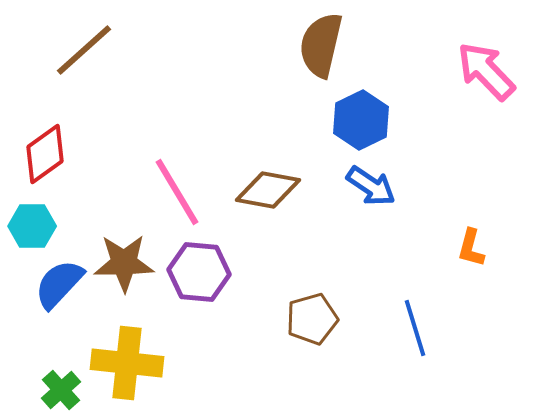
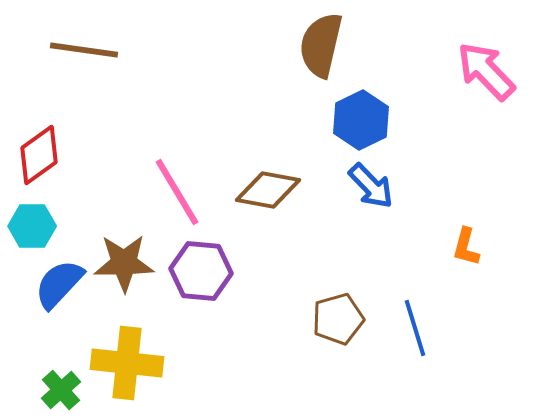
brown line: rotated 50 degrees clockwise
red diamond: moved 6 px left, 1 px down
blue arrow: rotated 12 degrees clockwise
orange L-shape: moved 5 px left, 1 px up
purple hexagon: moved 2 px right, 1 px up
brown pentagon: moved 26 px right
